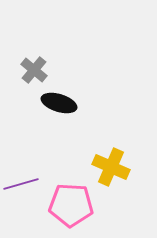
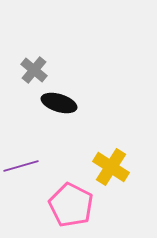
yellow cross: rotated 9 degrees clockwise
purple line: moved 18 px up
pink pentagon: rotated 24 degrees clockwise
